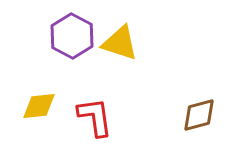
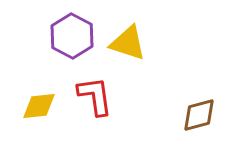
yellow triangle: moved 8 px right
red L-shape: moved 21 px up
